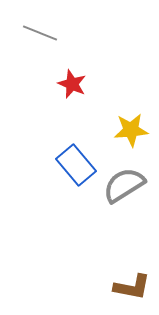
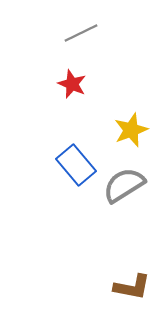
gray line: moved 41 px right; rotated 48 degrees counterclockwise
yellow star: rotated 16 degrees counterclockwise
